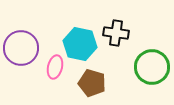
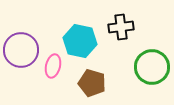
black cross: moved 5 px right, 6 px up; rotated 15 degrees counterclockwise
cyan hexagon: moved 3 px up
purple circle: moved 2 px down
pink ellipse: moved 2 px left, 1 px up
